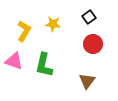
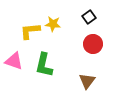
yellow L-shape: moved 6 px right; rotated 125 degrees counterclockwise
